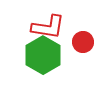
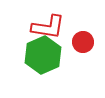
green hexagon: rotated 6 degrees clockwise
